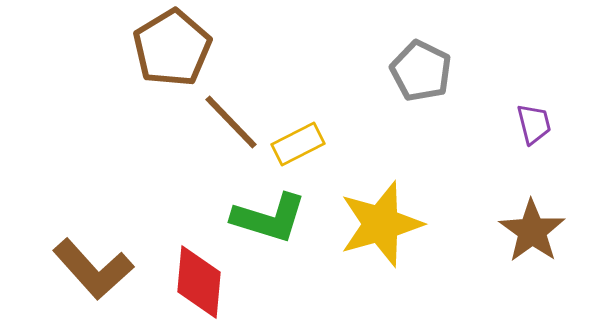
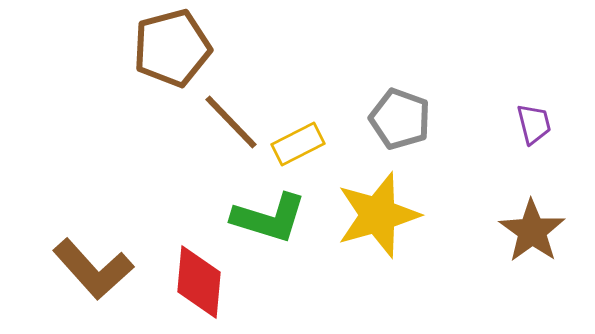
brown pentagon: rotated 16 degrees clockwise
gray pentagon: moved 21 px left, 48 px down; rotated 6 degrees counterclockwise
yellow star: moved 3 px left, 9 px up
